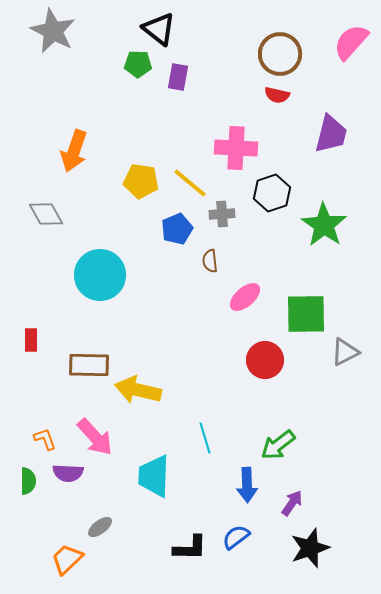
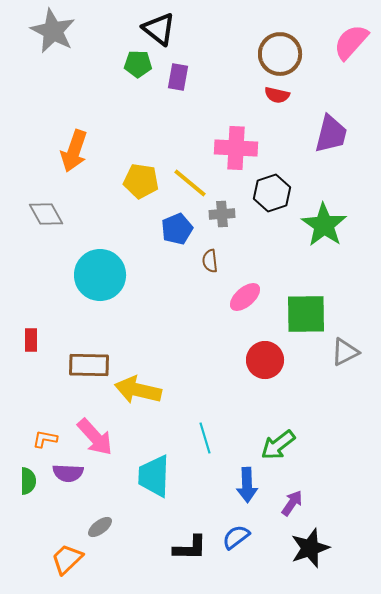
orange L-shape: rotated 60 degrees counterclockwise
